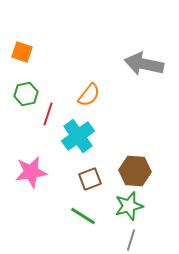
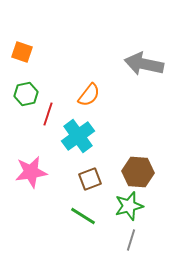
brown hexagon: moved 3 px right, 1 px down
